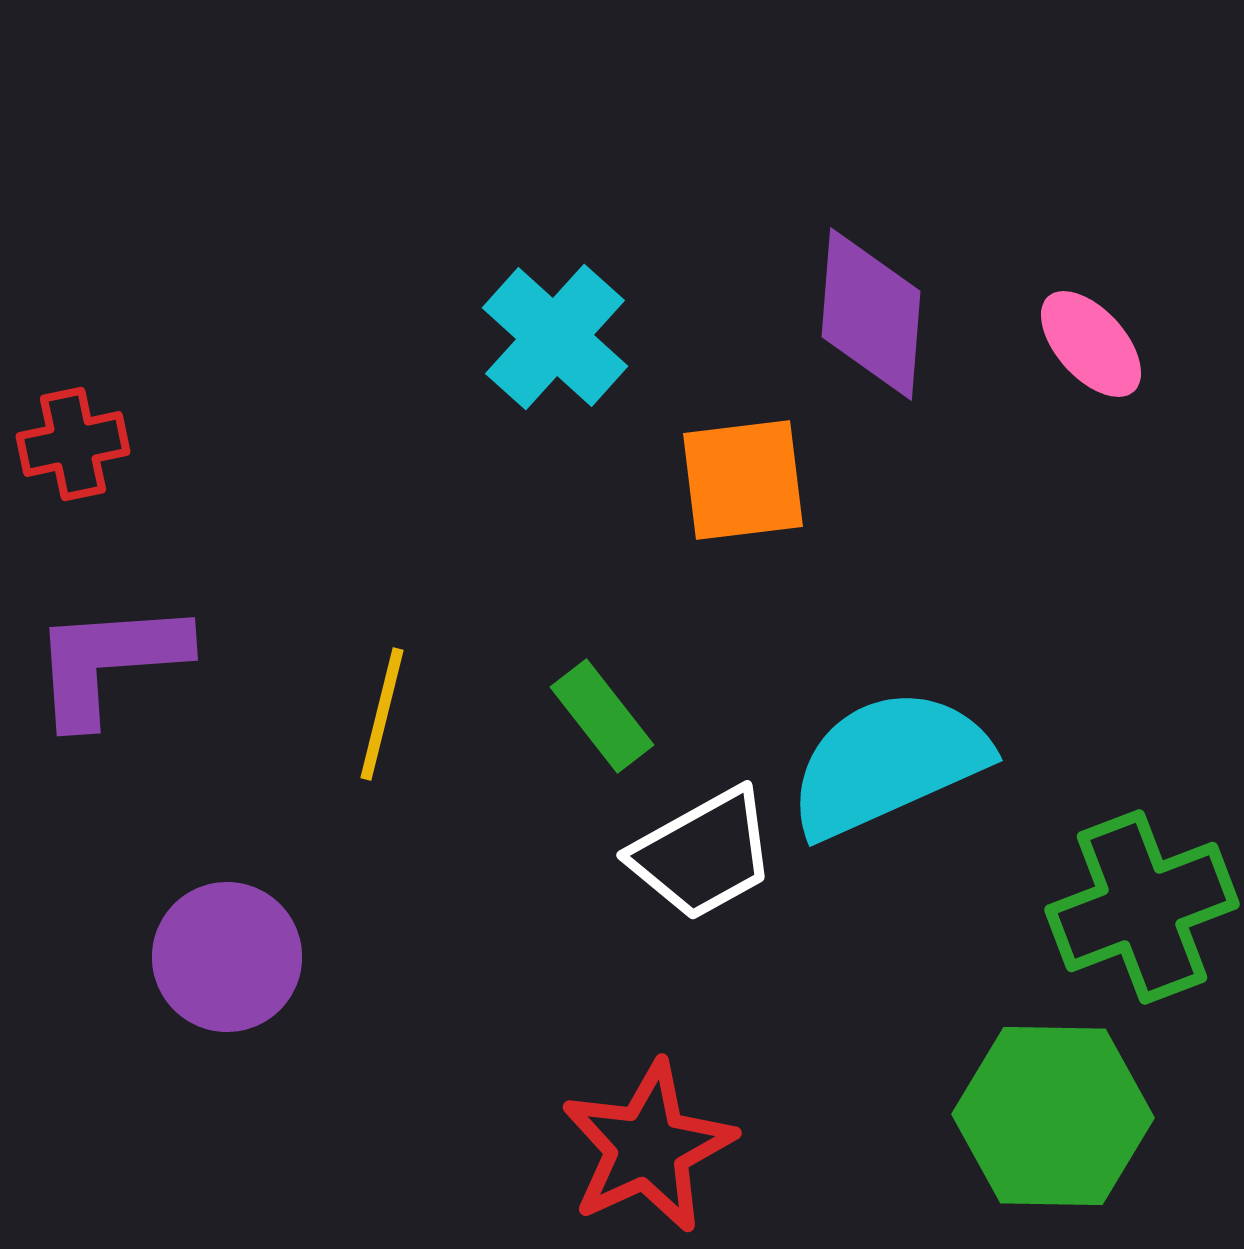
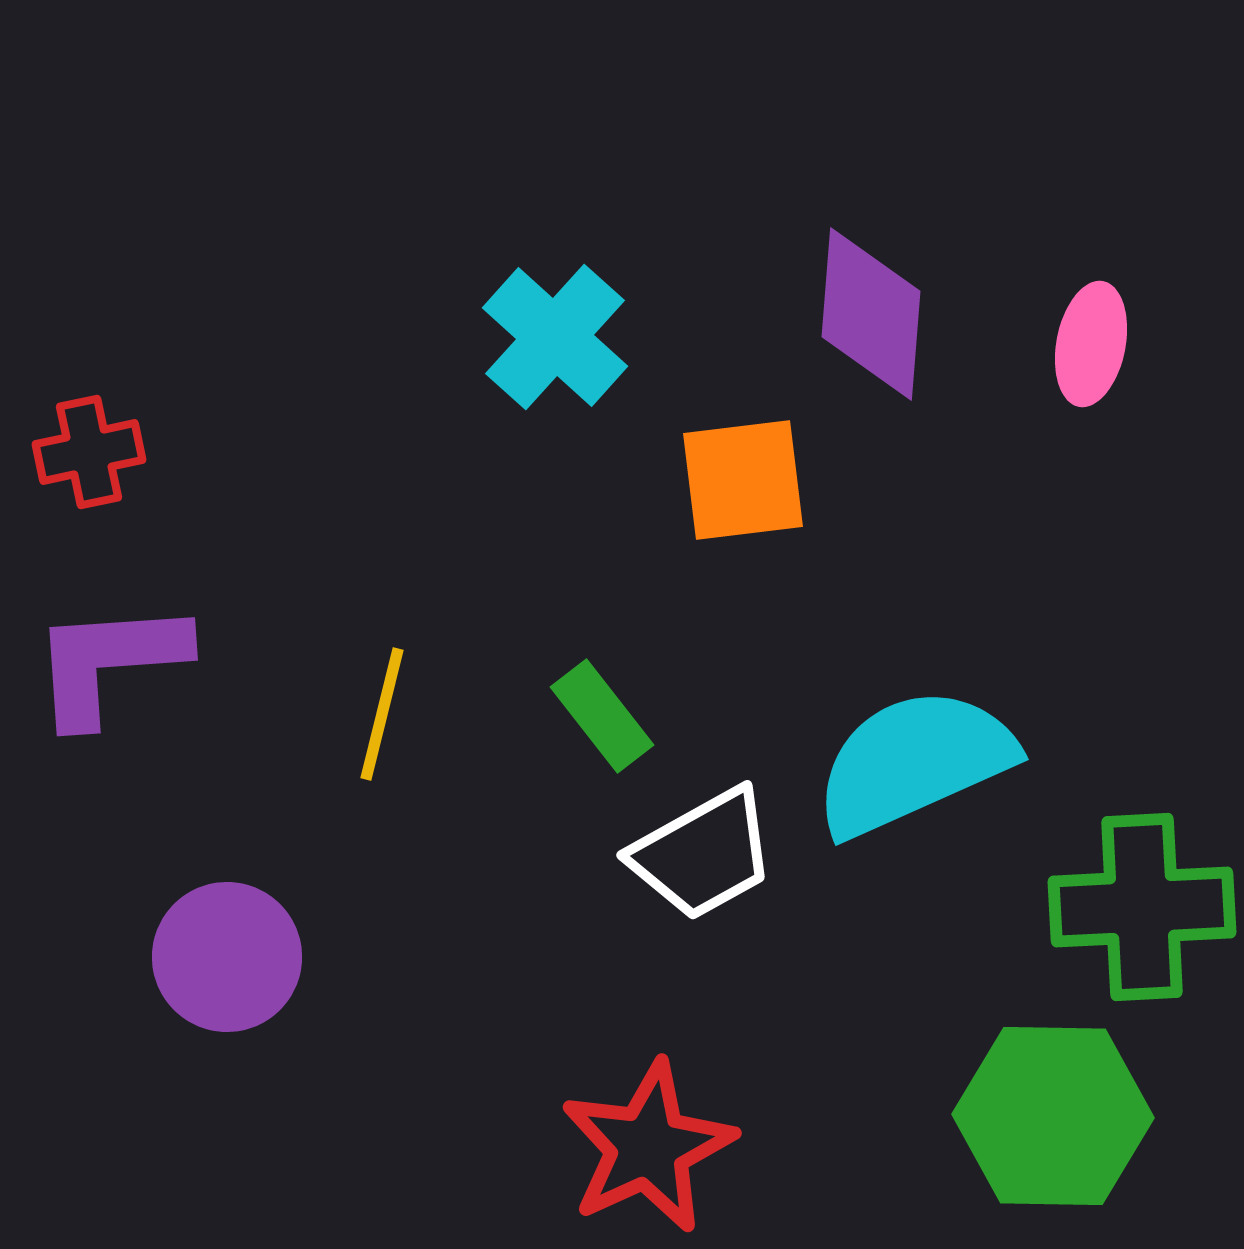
pink ellipse: rotated 53 degrees clockwise
red cross: moved 16 px right, 8 px down
cyan semicircle: moved 26 px right, 1 px up
green cross: rotated 18 degrees clockwise
